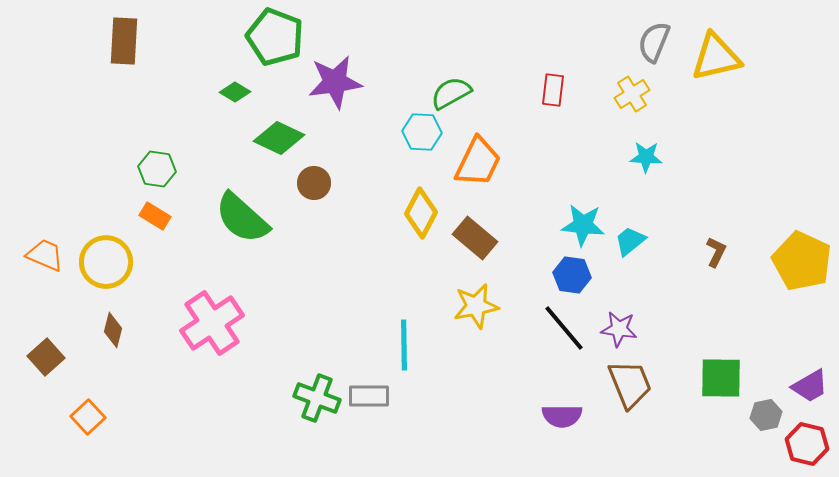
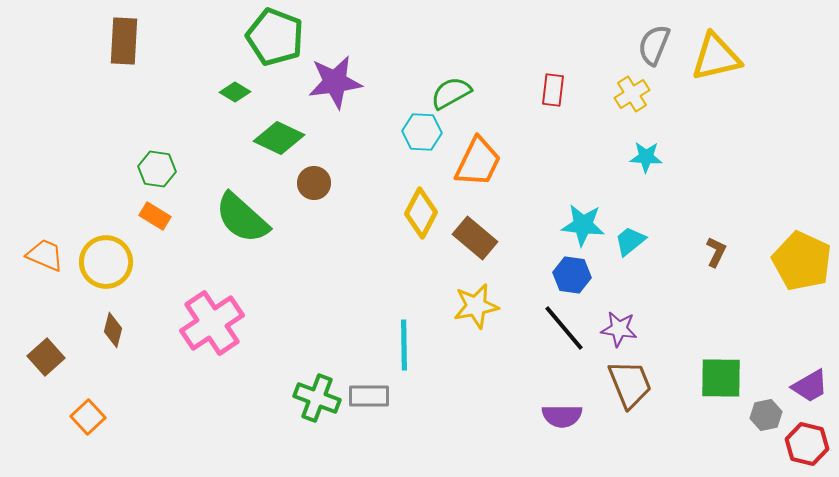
gray semicircle at (654, 42): moved 3 px down
